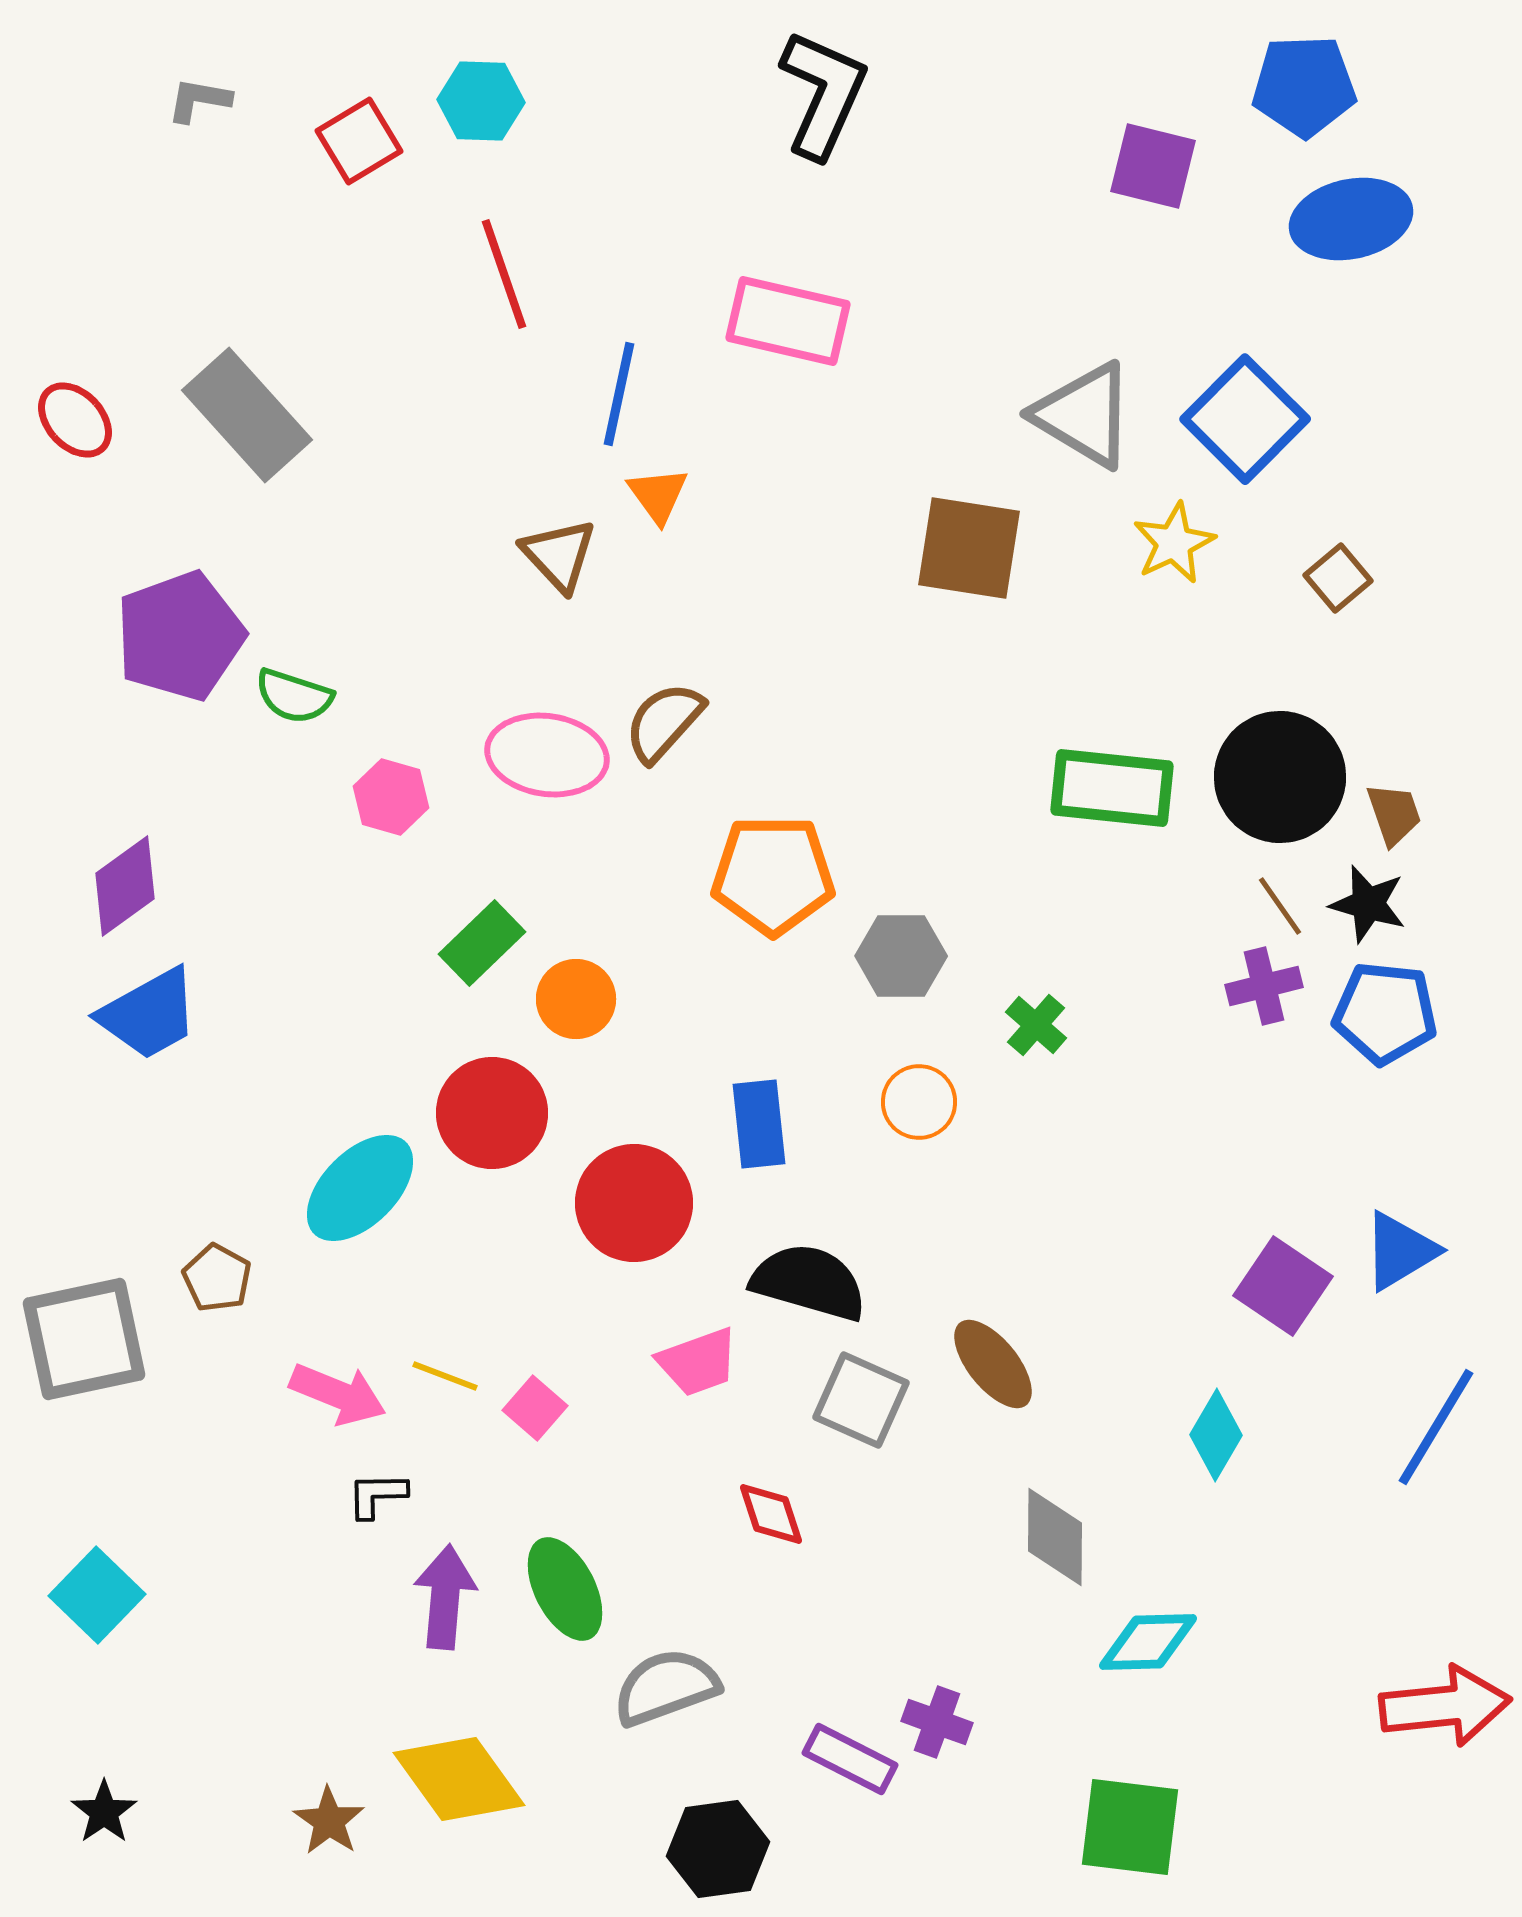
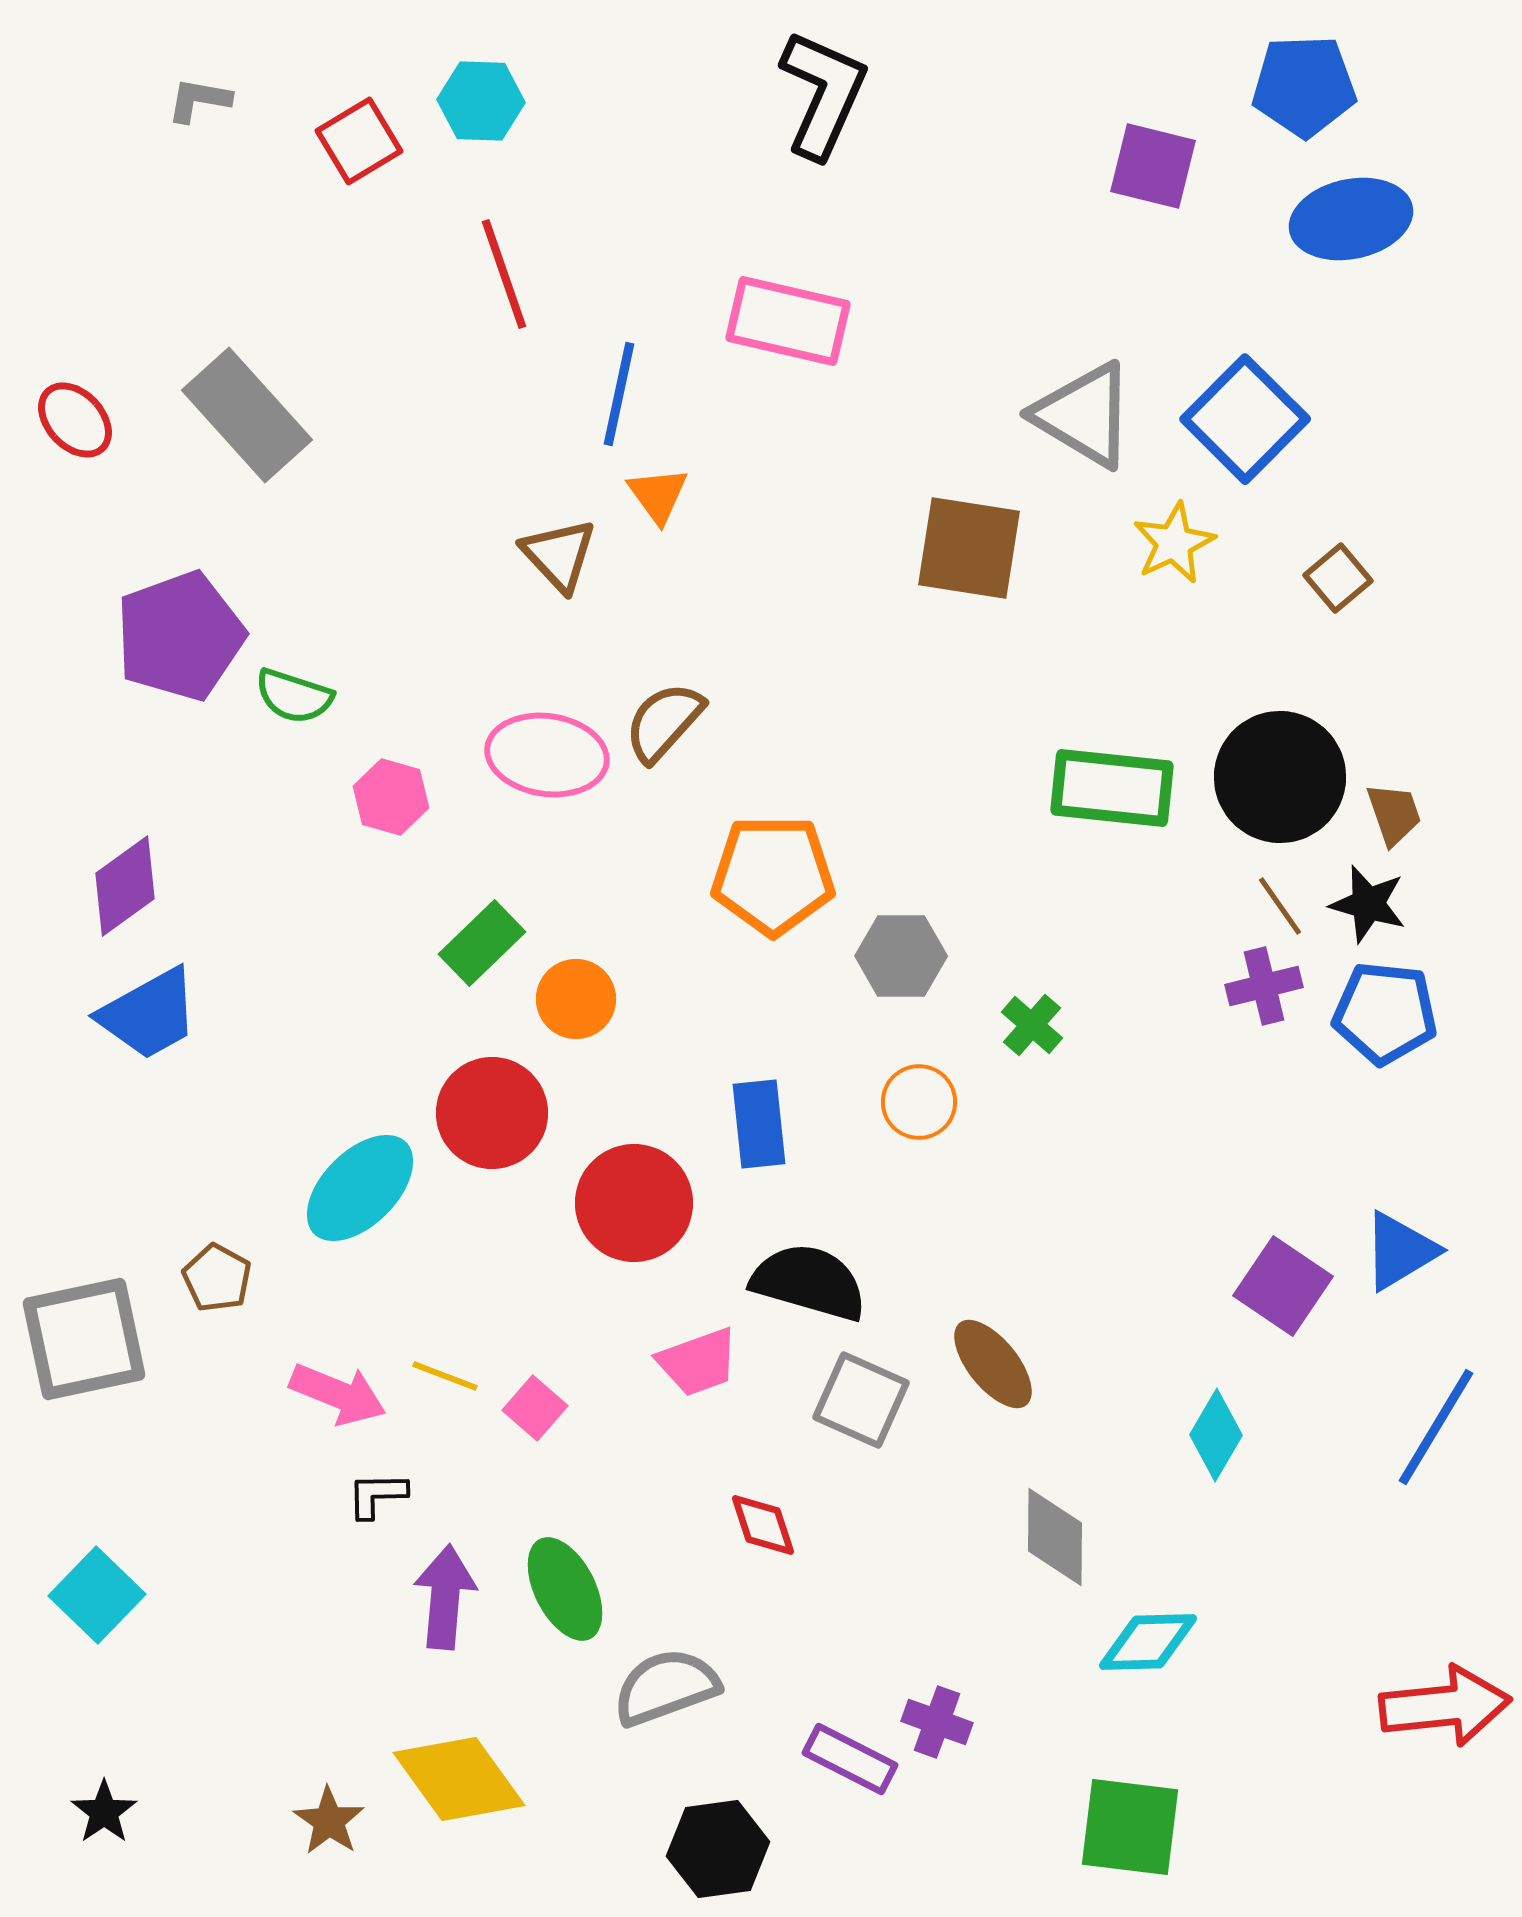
green cross at (1036, 1025): moved 4 px left
red diamond at (771, 1514): moved 8 px left, 11 px down
